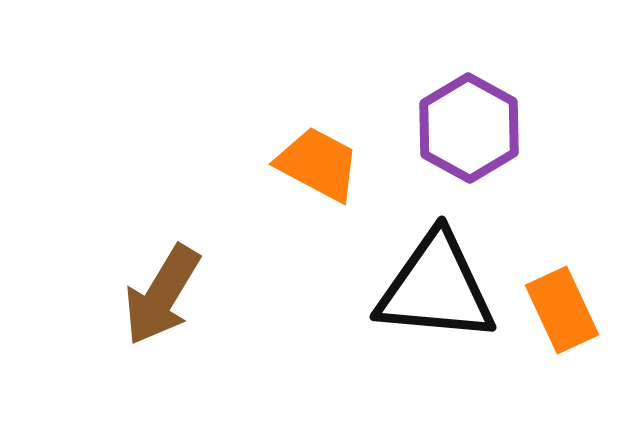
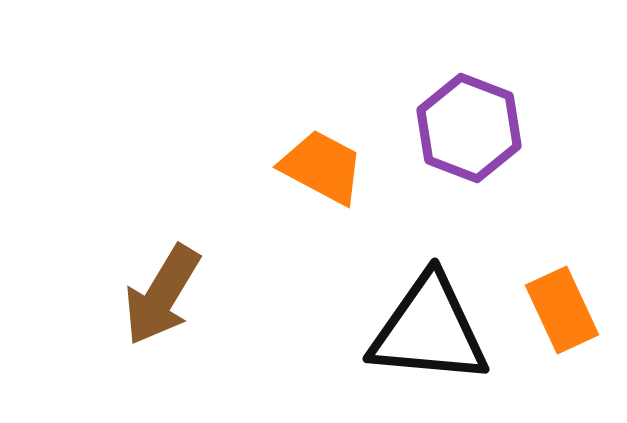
purple hexagon: rotated 8 degrees counterclockwise
orange trapezoid: moved 4 px right, 3 px down
black triangle: moved 7 px left, 42 px down
